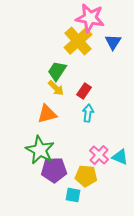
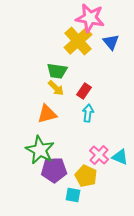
blue triangle: moved 2 px left; rotated 12 degrees counterclockwise
green trapezoid: rotated 115 degrees counterclockwise
yellow pentagon: rotated 20 degrees clockwise
